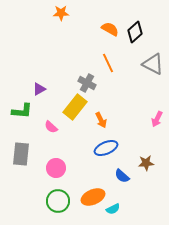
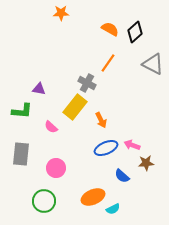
orange line: rotated 60 degrees clockwise
purple triangle: rotated 40 degrees clockwise
pink arrow: moved 25 px left, 26 px down; rotated 84 degrees clockwise
green circle: moved 14 px left
